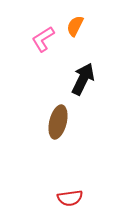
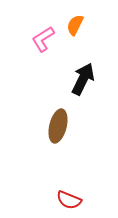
orange semicircle: moved 1 px up
brown ellipse: moved 4 px down
red semicircle: moved 1 px left, 2 px down; rotated 30 degrees clockwise
